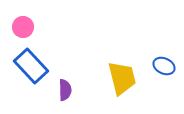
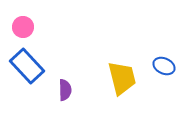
blue rectangle: moved 4 px left
